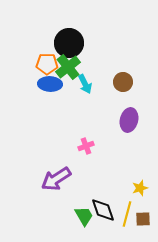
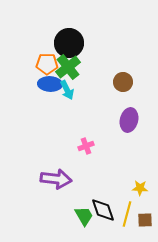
cyan arrow: moved 18 px left, 6 px down
purple arrow: rotated 140 degrees counterclockwise
yellow star: rotated 21 degrees clockwise
brown square: moved 2 px right, 1 px down
